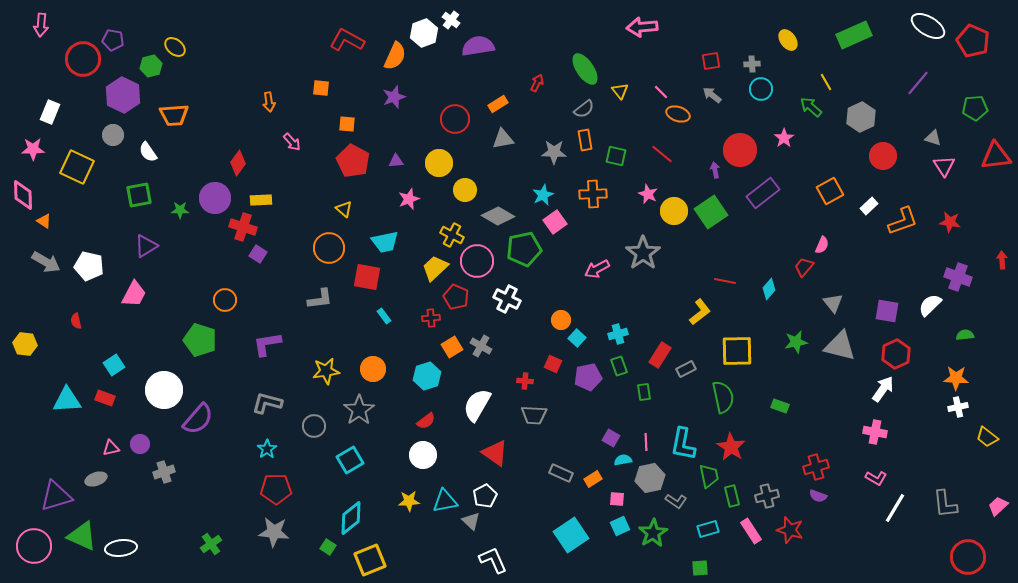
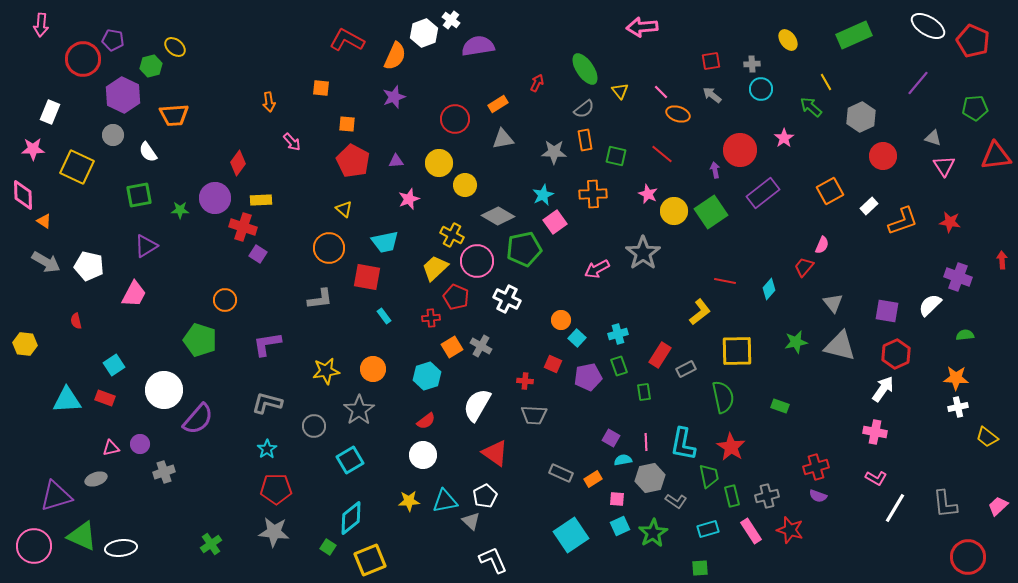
yellow circle at (465, 190): moved 5 px up
